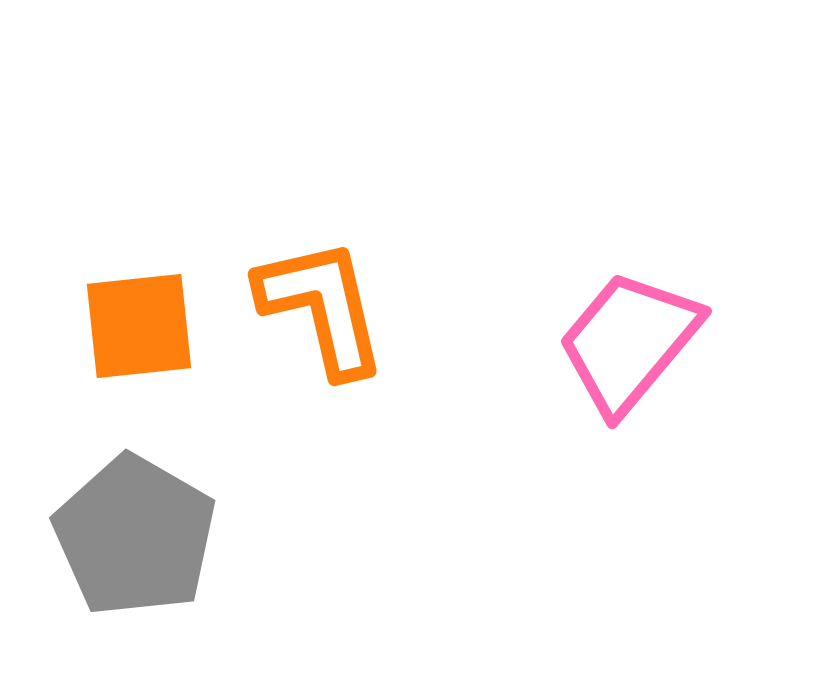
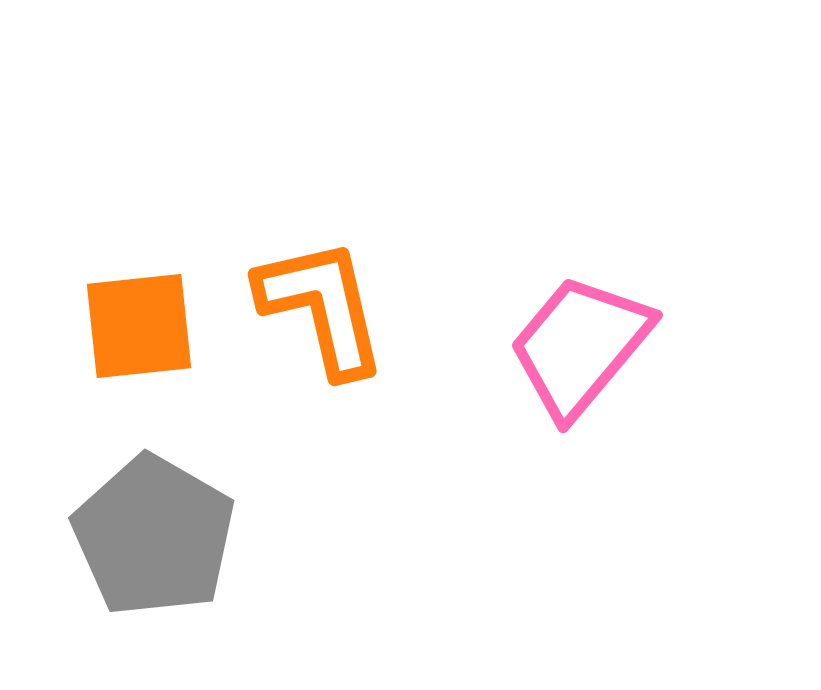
pink trapezoid: moved 49 px left, 4 px down
gray pentagon: moved 19 px right
